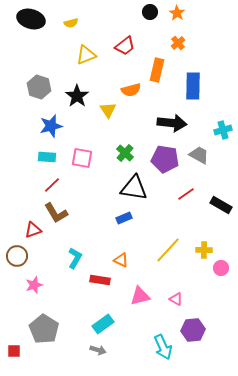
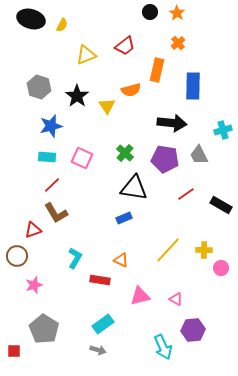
yellow semicircle at (71, 23): moved 9 px left, 2 px down; rotated 48 degrees counterclockwise
yellow triangle at (108, 110): moved 1 px left, 4 px up
gray trapezoid at (199, 155): rotated 145 degrees counterclockwise
pink square at (82, 158): rotated 15 degrees clockwise
